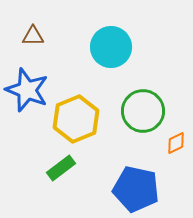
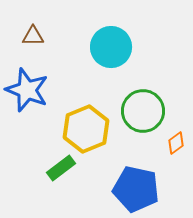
yellow hexagon: moved 10 px right, 10 px down
orange diamond: rotated 10 degrees counterclockwise
